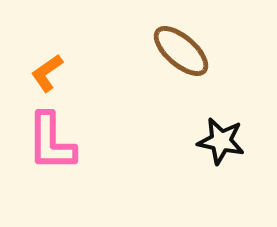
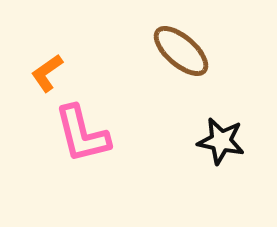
pink L-shape: moved 31 px right, 8 px up; rotated 14 degrees counterclockwise
